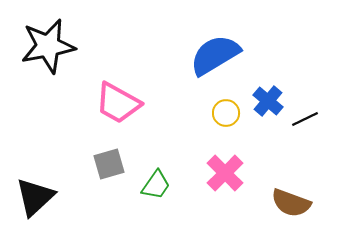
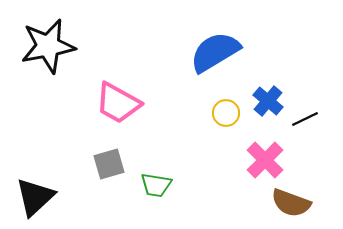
blue semicircle: moved 3 px up
pink cross: moved 40 px right, 13 px up
green trapezoid: rotated 64 degrees clockwise
